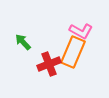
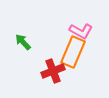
red cross: moved 4 px right, 7 px down
